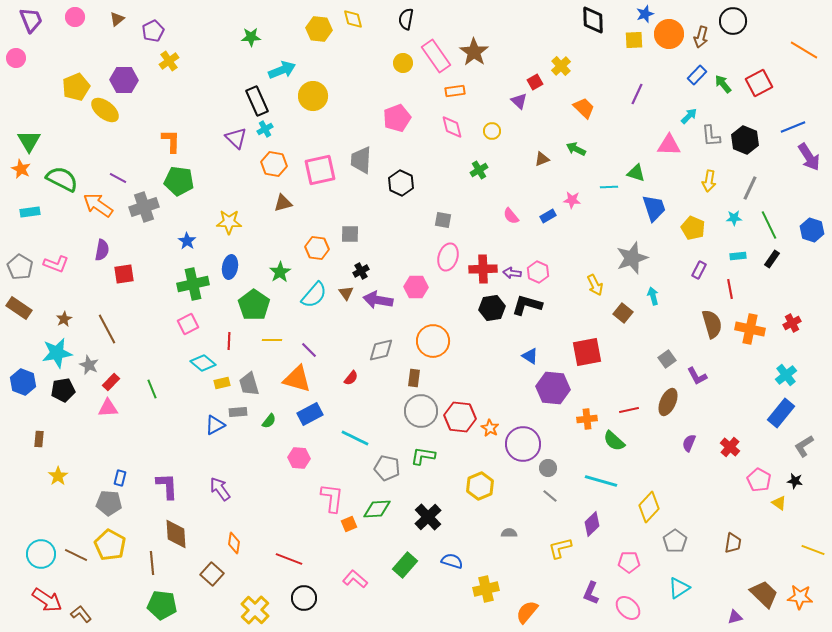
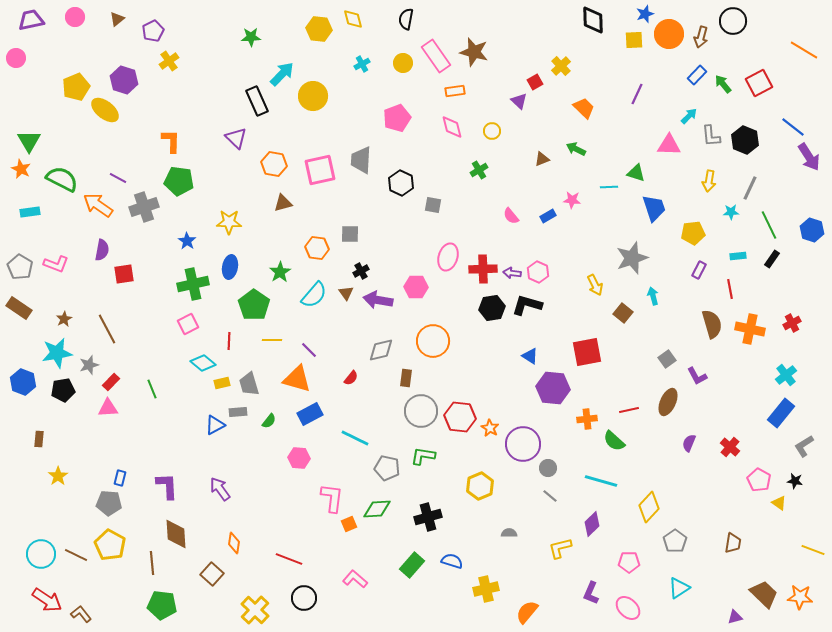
purple trapezoid at (31, 20): rotated 80 degrees counterclockwise
brown star at (474, 52): rotated 20 degrees counterclockwise
cyan arrow at (282, 70): moved 4 px down; rotated 24 degrees counterclockwise
purple hexagon at (124, 80): rotated 16 degrees clockwise
blue line at (793, 127): rotated 60 degrees clockwise
cyan cross at (265, 129): moved 97 px right, 65 px up
cyan star at (734, 218): moved 3 px left, 6 px up
gray square at (443, 220): moved 10 px left, 15 px up
yellow pentagon at (693, 228): moved 5 px down; rotated 30 degrees counterclockwise
gray star at (89, 365): rotated 30 degrees clockwise
brown rectangle at (414, 378): moved 8 px left
black cross at (428, 517): rotated 28 degrees clockwise
green rectangle at (405, 565): moved 7 px right
